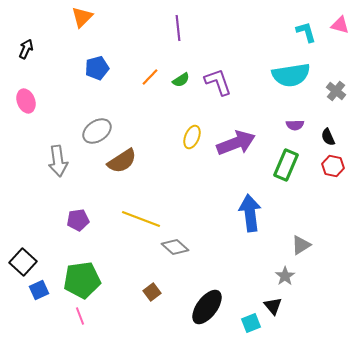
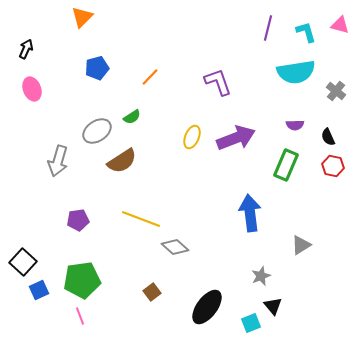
purple line: moved 90 px right; rotated 20 degrees clockwise
cyan semicircle: moved 5 px right, 3 px up
green semicircle: moved 49 px left, 37 px down
pink ellipse: moved 6 px right, 12 px up
purple arrow: moved 5 px up
gray arrow: rotated 24 degrees clockwise
gray star: moved 24 px left; rotated 12 degrees clockwise
